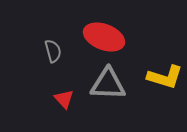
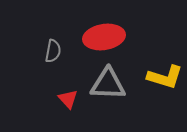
red ellipse: rotated 30 degrees counterclockwise
gray semicircle: rotated 25 degrees clockwise
red triangle: moved 4 px right
